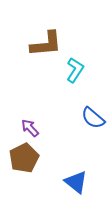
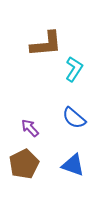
cyan L-shape: moved 1 px left, 1 px up
blue semicircle: moved 19 px left
brown pentagon: moved 6 px down
blue triangle: moved 3 px left, 17 px up; rotated 20 degrees counterclockwise
